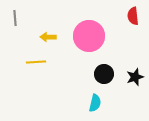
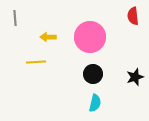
pink circle: moved 1 px right, 1 px down
black circle: moved 11 px left
